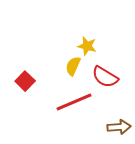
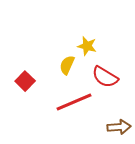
yellow semicircle: moved 6 px left, 1 px up
